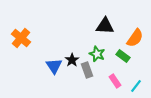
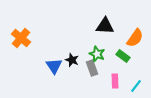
black star: rotated 16 degrees counterclockwise
gray rectangle: moved 5 px right, 2 px up
pink rectangle: rotated 32 degrees clockwise
